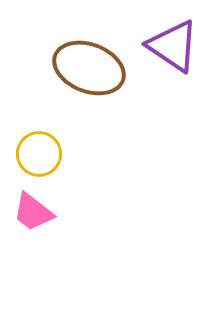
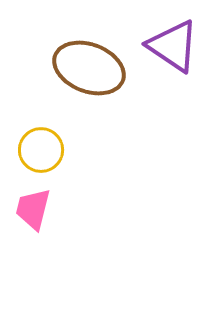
yellow circle: moved 2 px right, 4 px up
pink trapezoid: moved 3 px up; rotated 66 degrees clockwise
